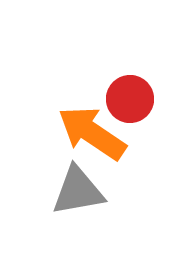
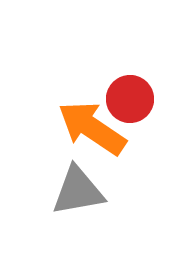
orange arrow: moved 5 px up
